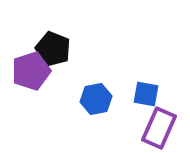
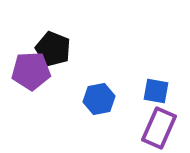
purple pentagon: rotated 15 degrees clockwise
blue square: moved 10 px right, 3 px up
blue hexagon: moved 3 px right
